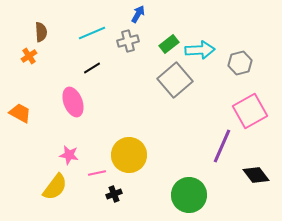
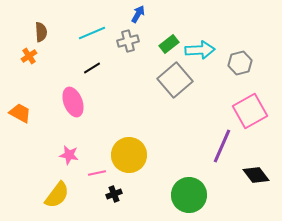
yellow semicircle: moved 2 px right, 8 px down
